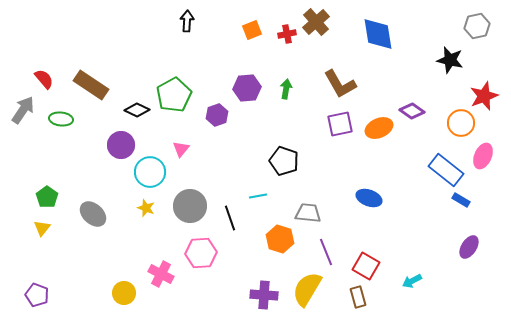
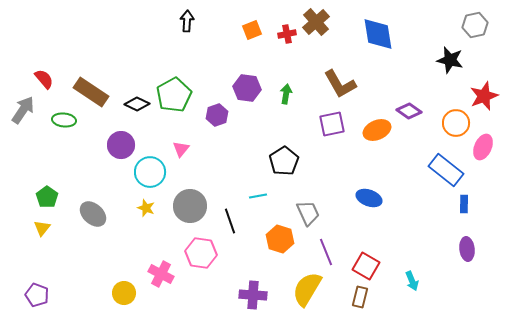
gray hexagon at (477, 26): moved 2 px left, 1 px up
brown rectangle at (91, 85): moved 7 px down
purple hexagon at (247, 88): rotated 12 degrees clockwise
green arrow at (286, 89): moved 5 px down
black diamond at (137, 110): moved 6 px up
purple diamond at (412, 111): moved 3 px left
green ellipse at (61, 119): moved 3 px right, 1 px down
orange circle at (461, 123): moved 5 px left
purple square at (340, 124): moved 8 px left
orange ellipse at (379, 128): moved 2 px left, 2 px down
pink ellipse at (483, 156): moved 9 px up
black pentagon at (284, 161): rotated 20 degrees clockwise
blue rectangle at (461, 200): moved 3 px right, 4 px down; rotated 60 degrees clockwise
gray trapezoid at (308, 213): rotated 60 degrees clockwise
black line at (230, 218): moved 3 px down
purple ellipse at (469, 247): moved 2 px left, 2 px down; rotated 40 degrees counterclockwise
pink hexagon at (201, 253): rotated 12 degrees clockwise
cyan arrow at (412, 281): rotated 84 degrees counterclockwise
purple cross at (264, 295): moved 11 px left
brown rectangle at (358, 297): moved 2 px right; rotated 30 degrees clockwise
